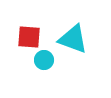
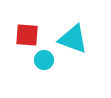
red square: moved 2 px left, 2 px up
